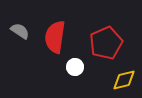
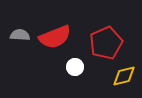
gray semicircle: moved 4 px down; rotated 30 degrees counterclockwise
red semicircle: rotated 120 degrees counterclockwise
yellow diamond: moved 4 px up
